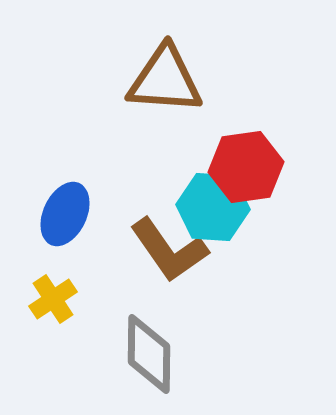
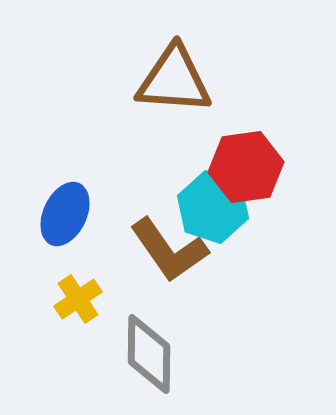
brown triangle: moved 9 px right
cyan hexagon: rotated 14 degrees clockwise
yellow cross: moved 25 px right
